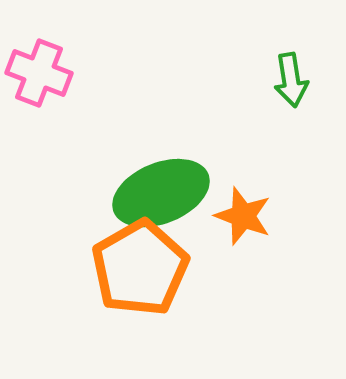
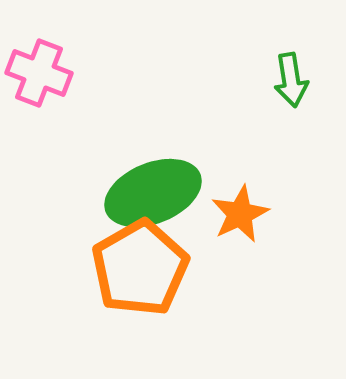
green ellipse: moved 8 px left
orange star: moved 3 px left, 2 px up; rotated 26 degrees clockwise
